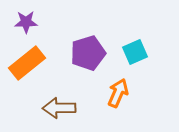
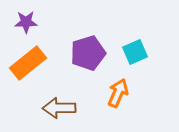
orange rectangle: moved 1 px right
